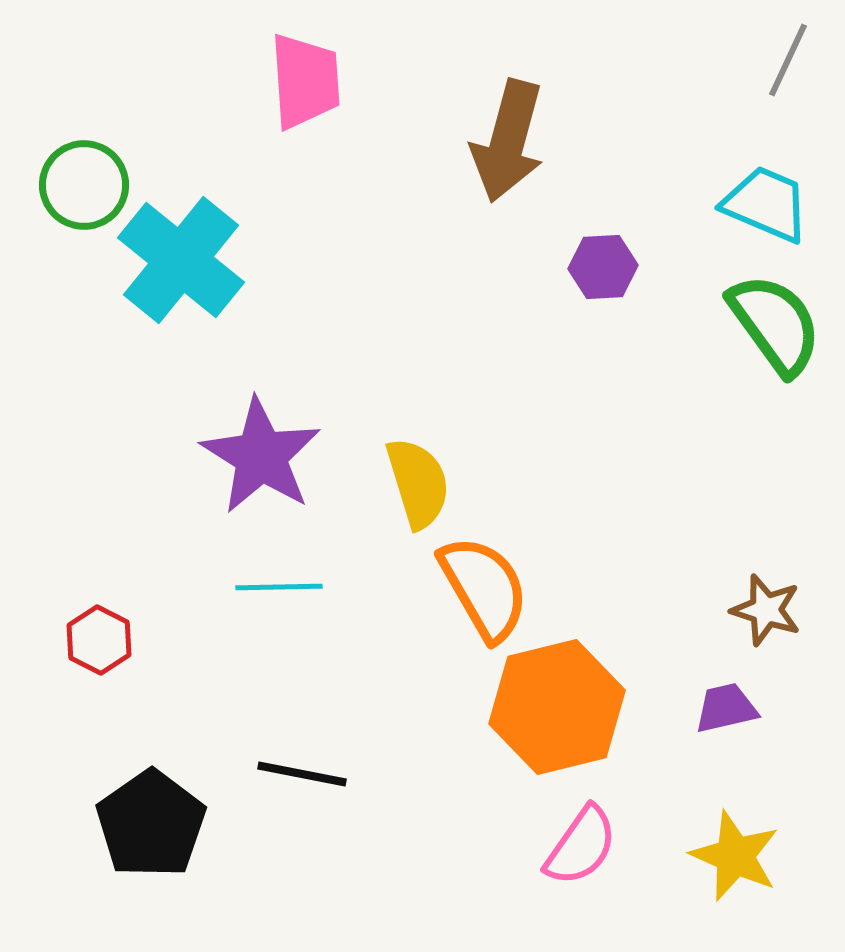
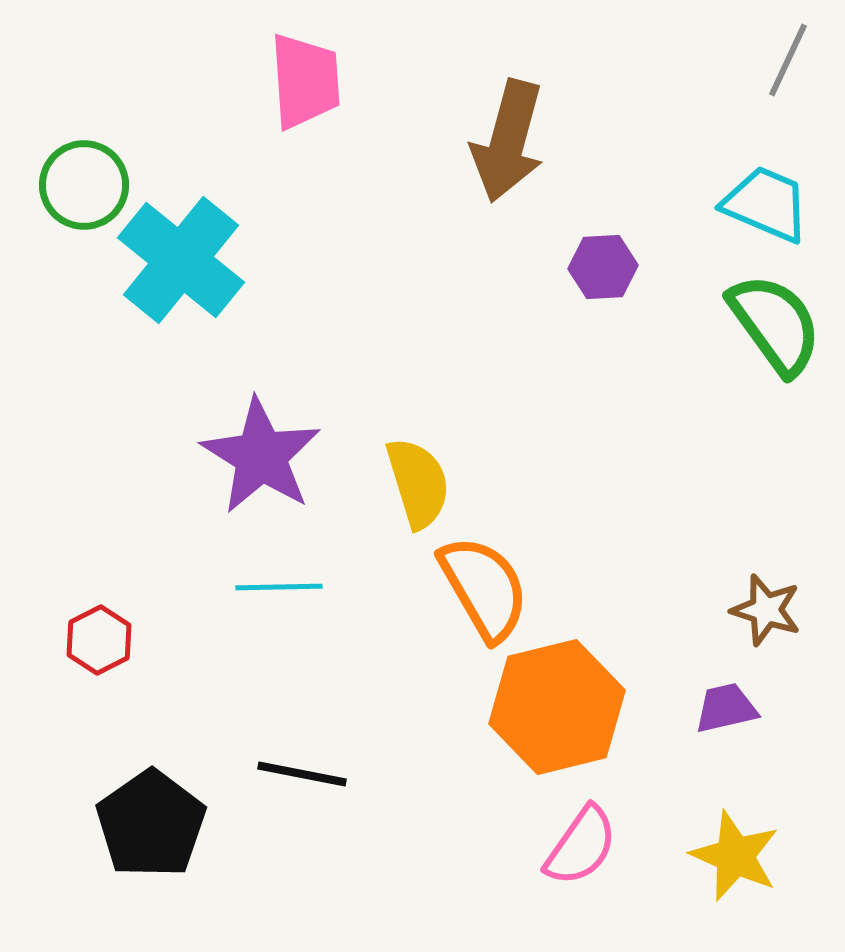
red hexagon: rotated 6 degrees clockwise
